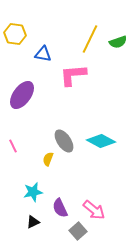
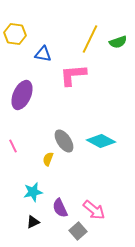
purple ellipse: rotated 12 degrees counterclockwise
